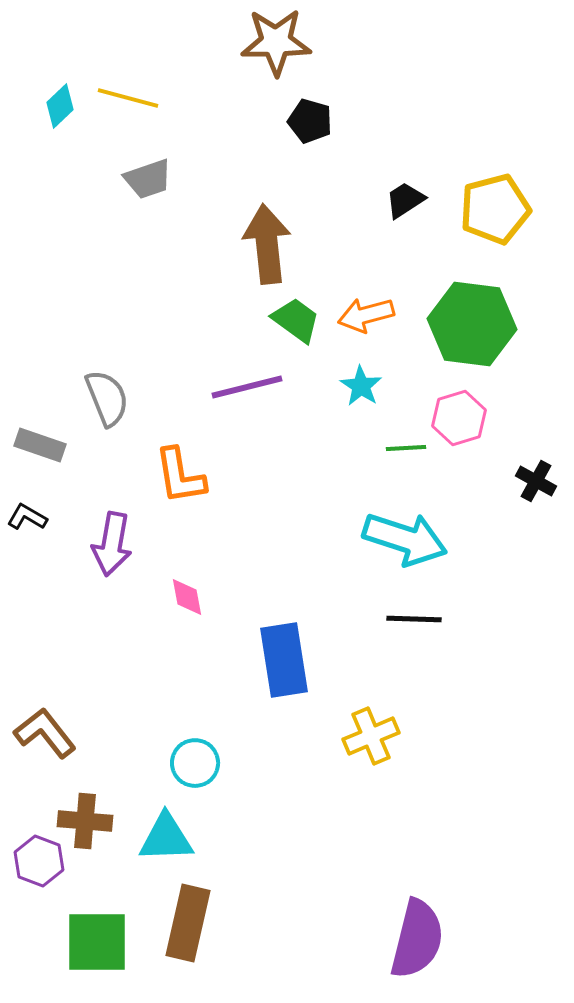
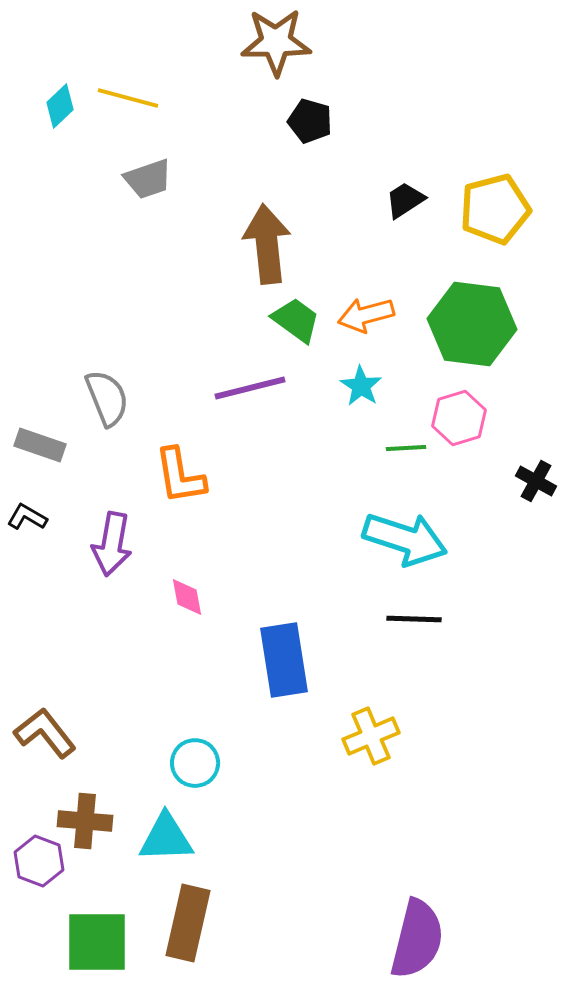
purple line: moved 3 px right, 1 px down
